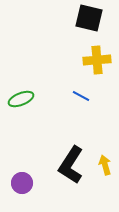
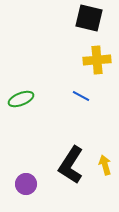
purple circle: moved 4 px right, 1 px down
